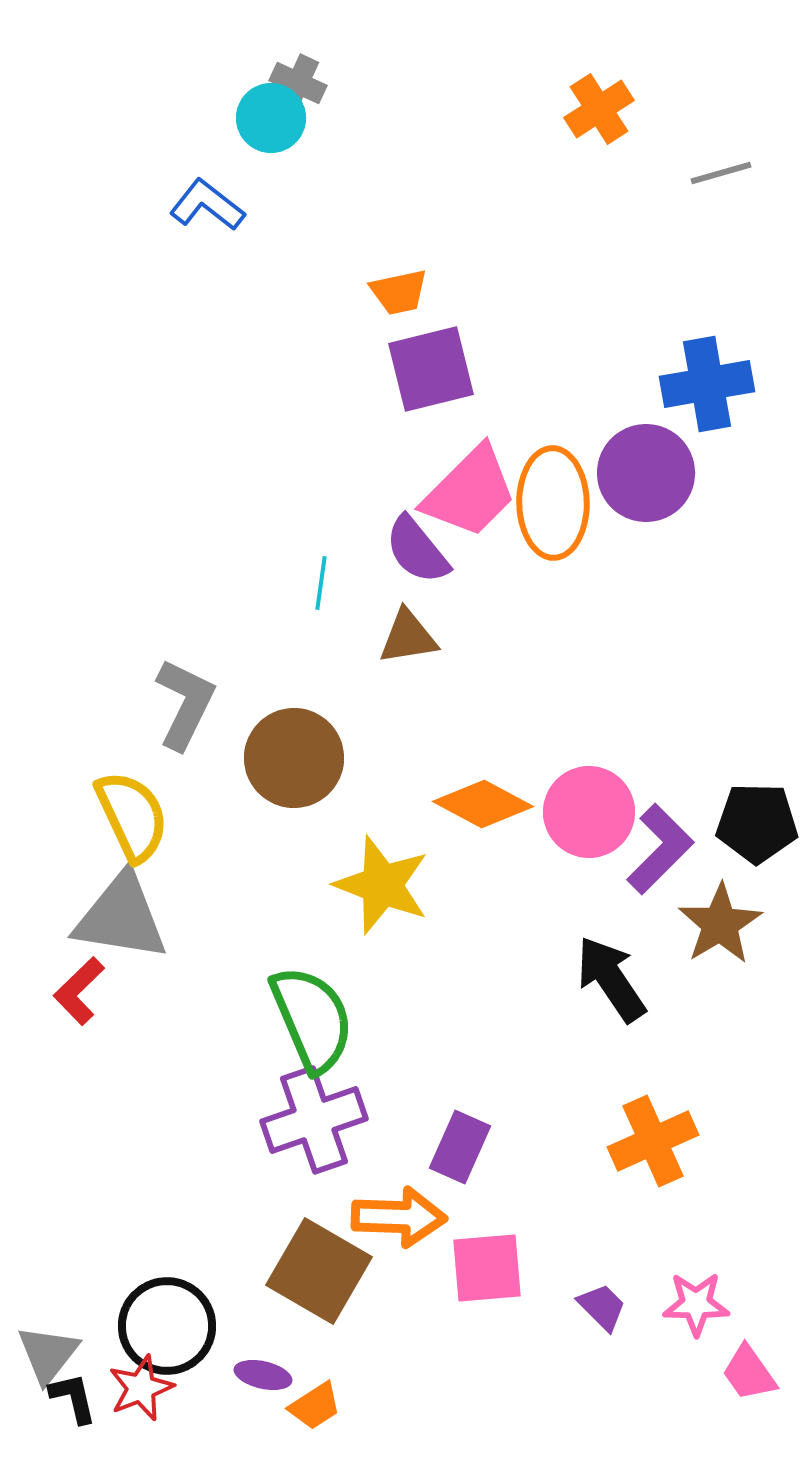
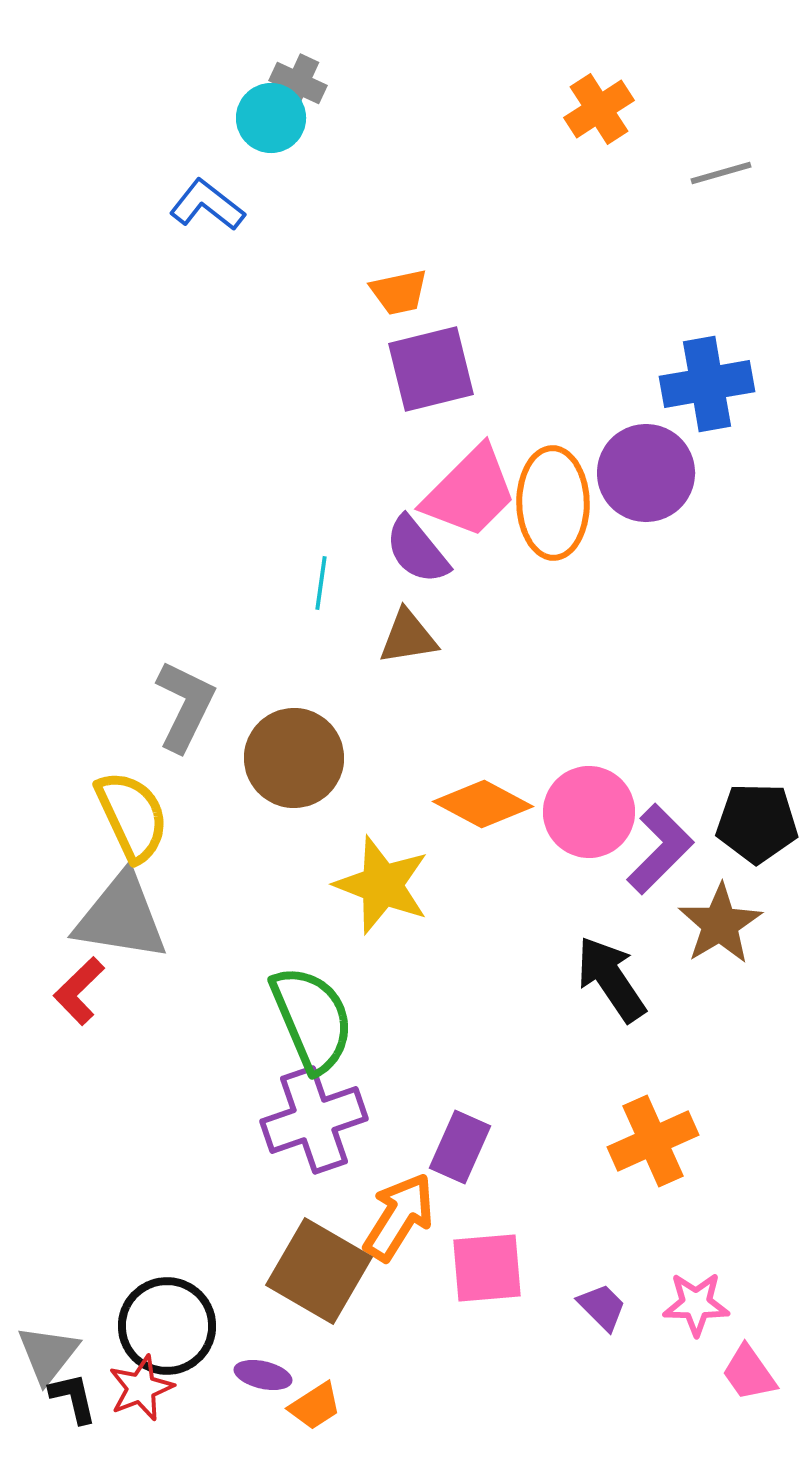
gray L-shape at (185, 704): moved 2 px down
orange arrow at (399, 1217): rotated 60 degrees counterclockwise
